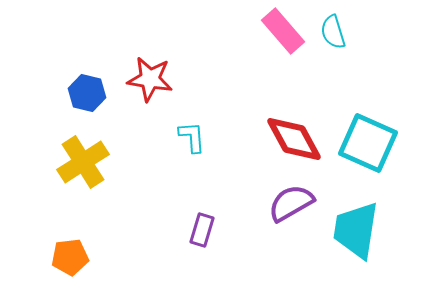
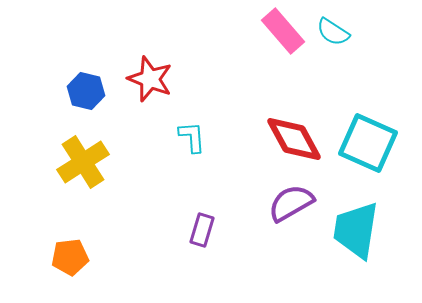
cyan semicircle: rotated 40 degrees counterclockwise
red star: rotated 12 degrees clockwise
blue hexagon: moved 1 px left, 2 px up
